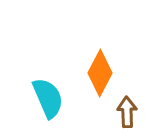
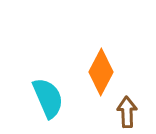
orange diamond: moved 1 px right, 1 px up
